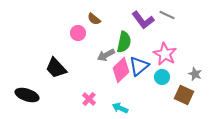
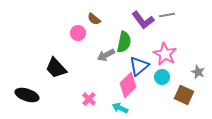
gray line: rotated 35 degrees counterclockwise
pink diamond: moved 7 px right, 15 px down
gray star: moved 3 px right, 2 px up
